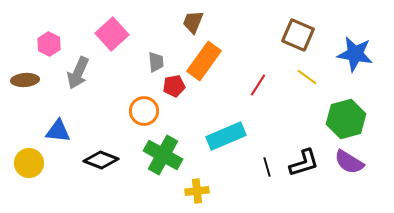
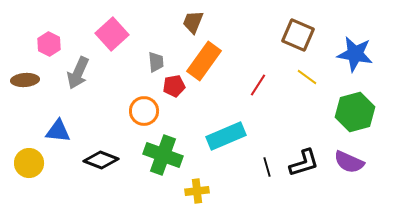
green hexagon: moved 9 px right, 7 px up
green cross: rotated 9 degrees counterclockwise
purple semicircle: rotated 8 degrees counterclockwise
